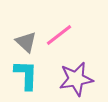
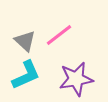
gray triangle: moved 1 px left, 1 px up
cyan L-shape: rotated 64 degrees clockwise
